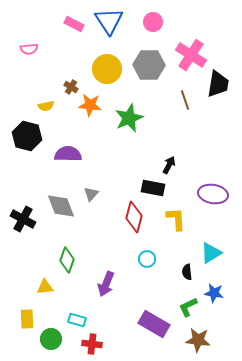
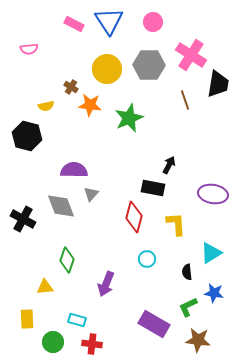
purple semicircle: moved 6 px right, 16 px down
yellow L-shape: moved 5 px down
green circle: moved 2 px right, 3 px down
